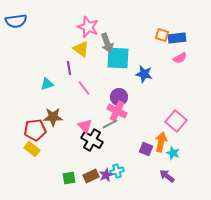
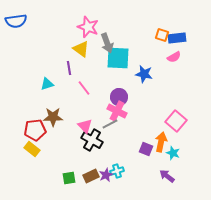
pink semicircle: moved 6 px left, 1 px up
